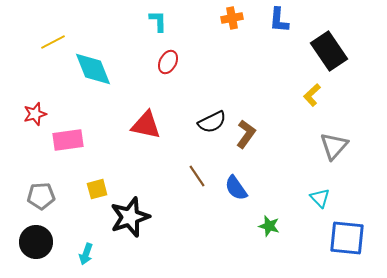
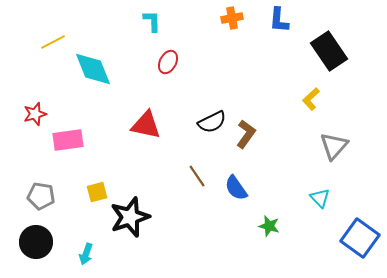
cyan L-shape: moved 6 px left
yellow L-shape: moved 1 px left, 4 px down
yellow square: moved 3 px down
gray pentagon: rotated 12 degrees clockwise
blue square: moved 13 px right; rotated 30 degrees clockwise
